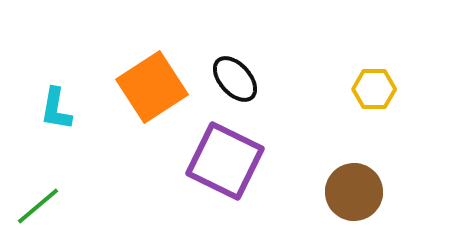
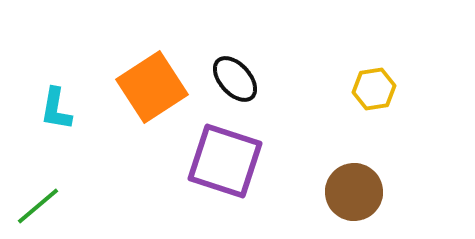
yellow hexagon: rotated 9 degrees counterclockwise
purple square: rotated 8 degrees counterclockwise
